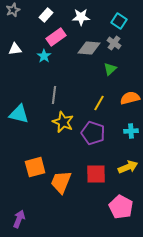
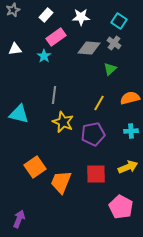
purple pentagon: moved 1 px down; rotated 30 degrees counterclockwise
orange square: rotated 20 degrees counterclockwise
